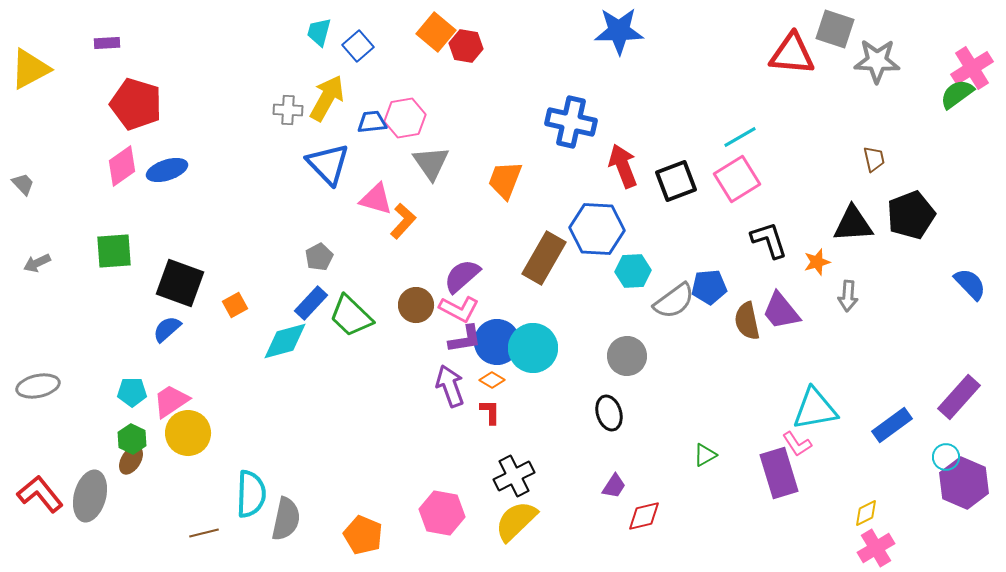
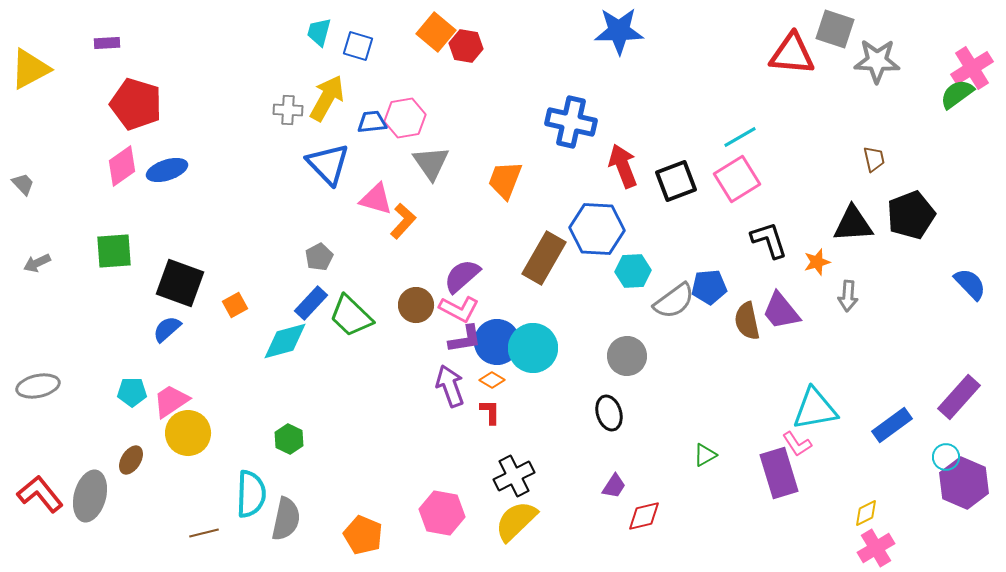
blue square at (358, 46): rotated 32 degrees counterclockwise
green hexagon at (132, 439): moved 157 px right
